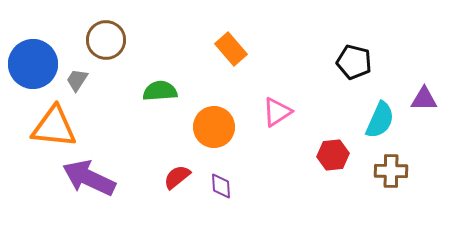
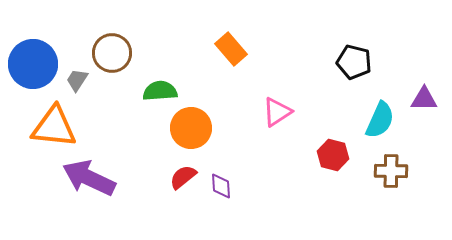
brown circle: moved 6 px right, 13 px down
orange circle: moved 23 px left, 1 px down
red hexagon: rotated 20 degrees clockwise
red semicircle: moved 6 px right
